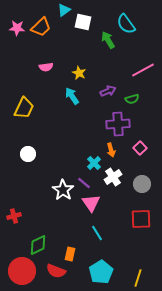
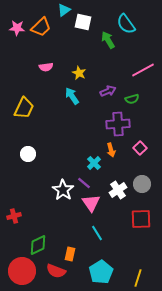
white cross: moved 5 px right, 13 px down
